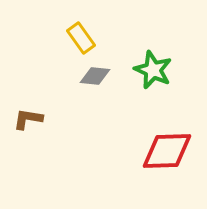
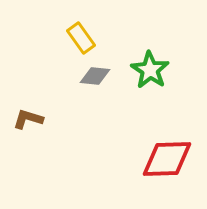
green star: moved 3 px left; rotated 9 degrees clockwise
brown L-shape: rotated 8 degrees clockwise
red diamond: moved 8 px down
